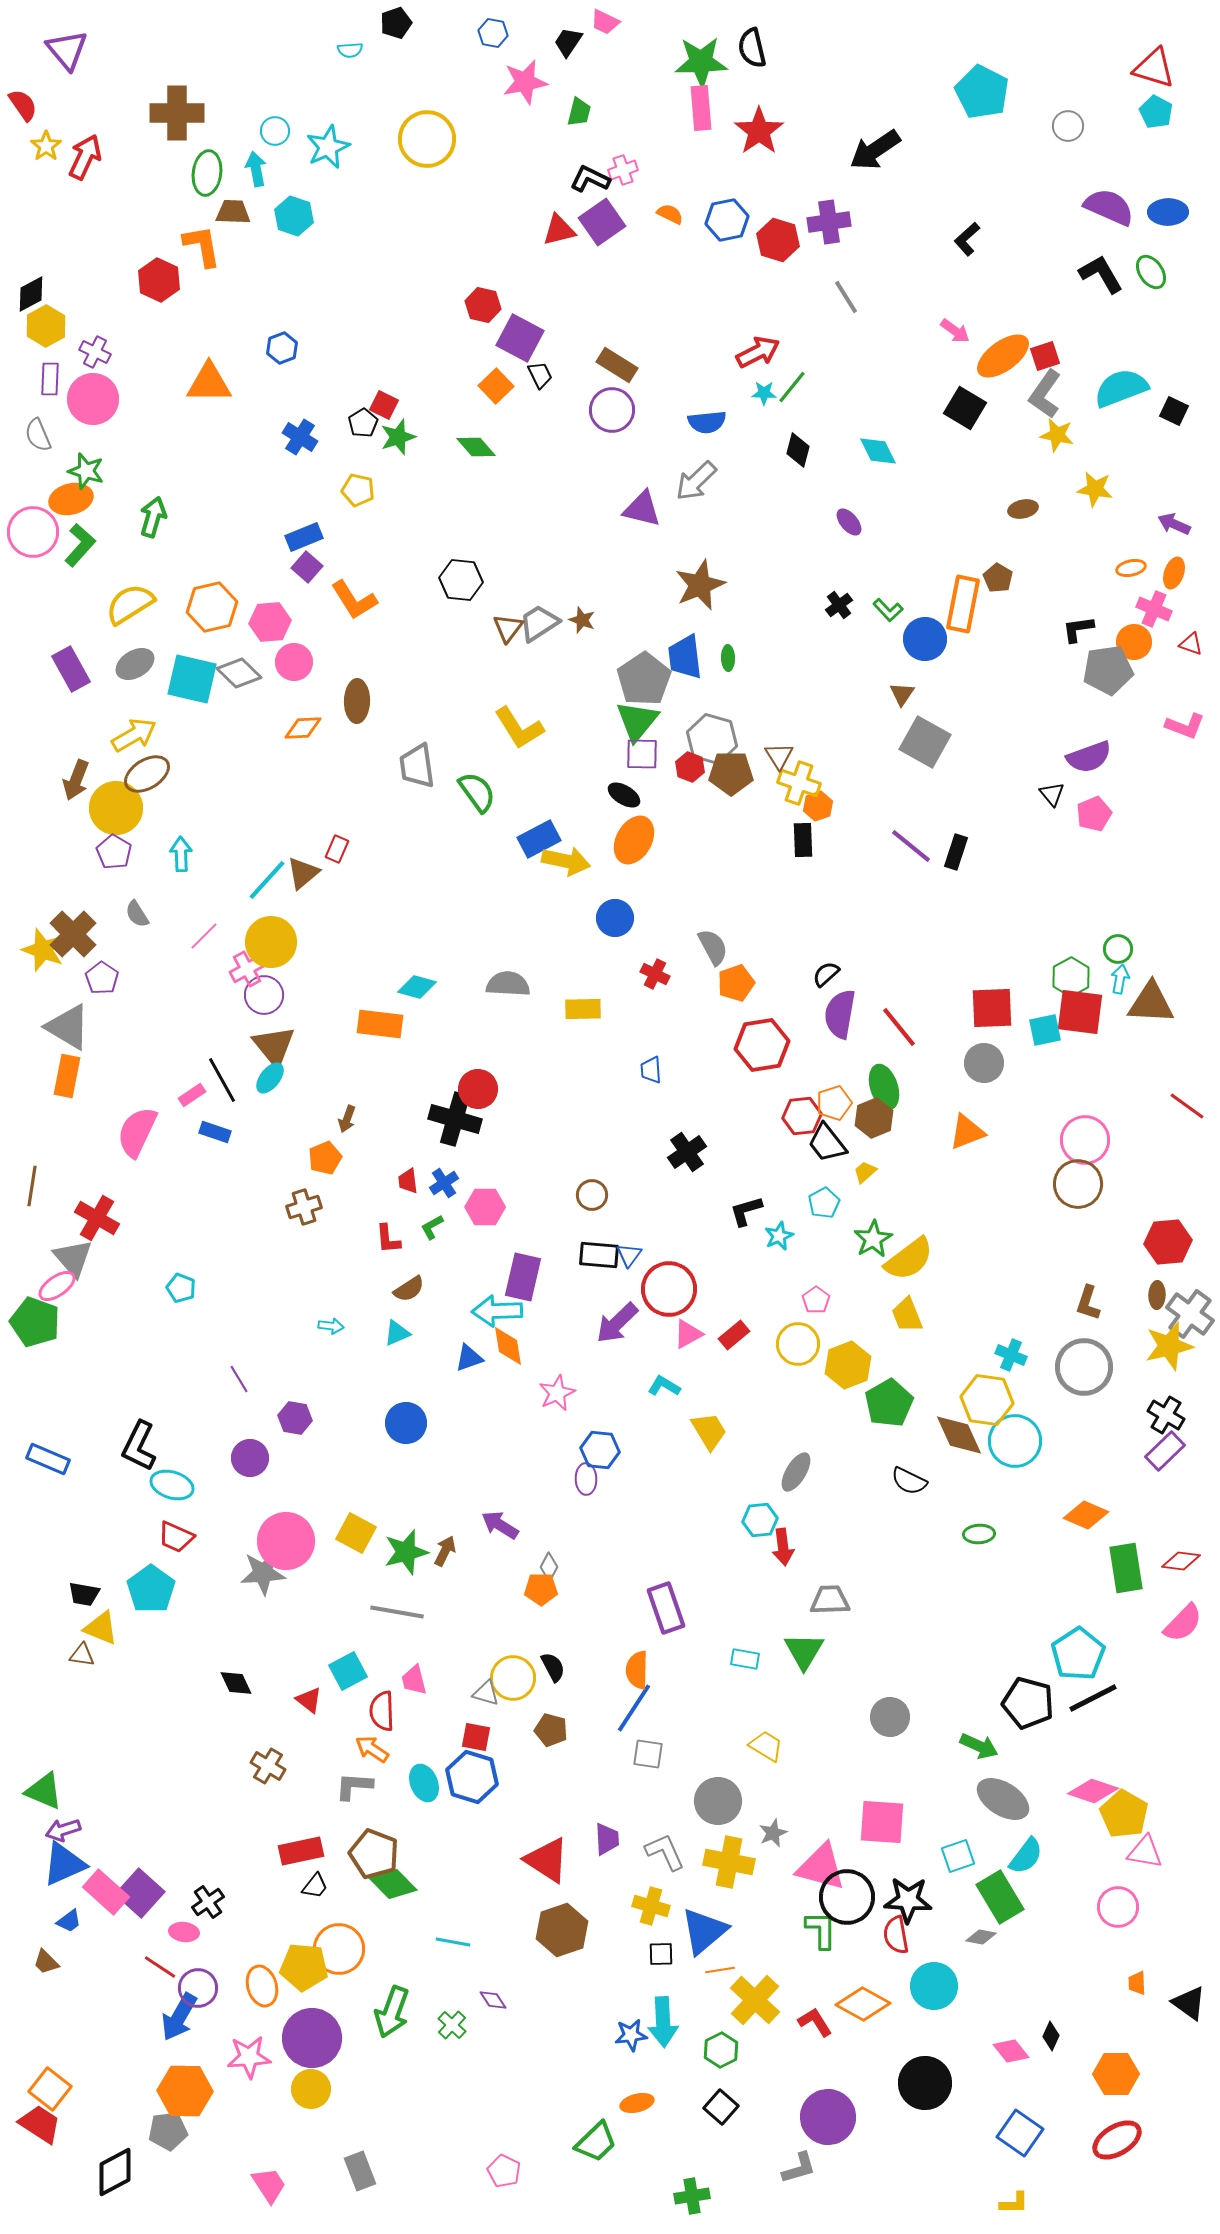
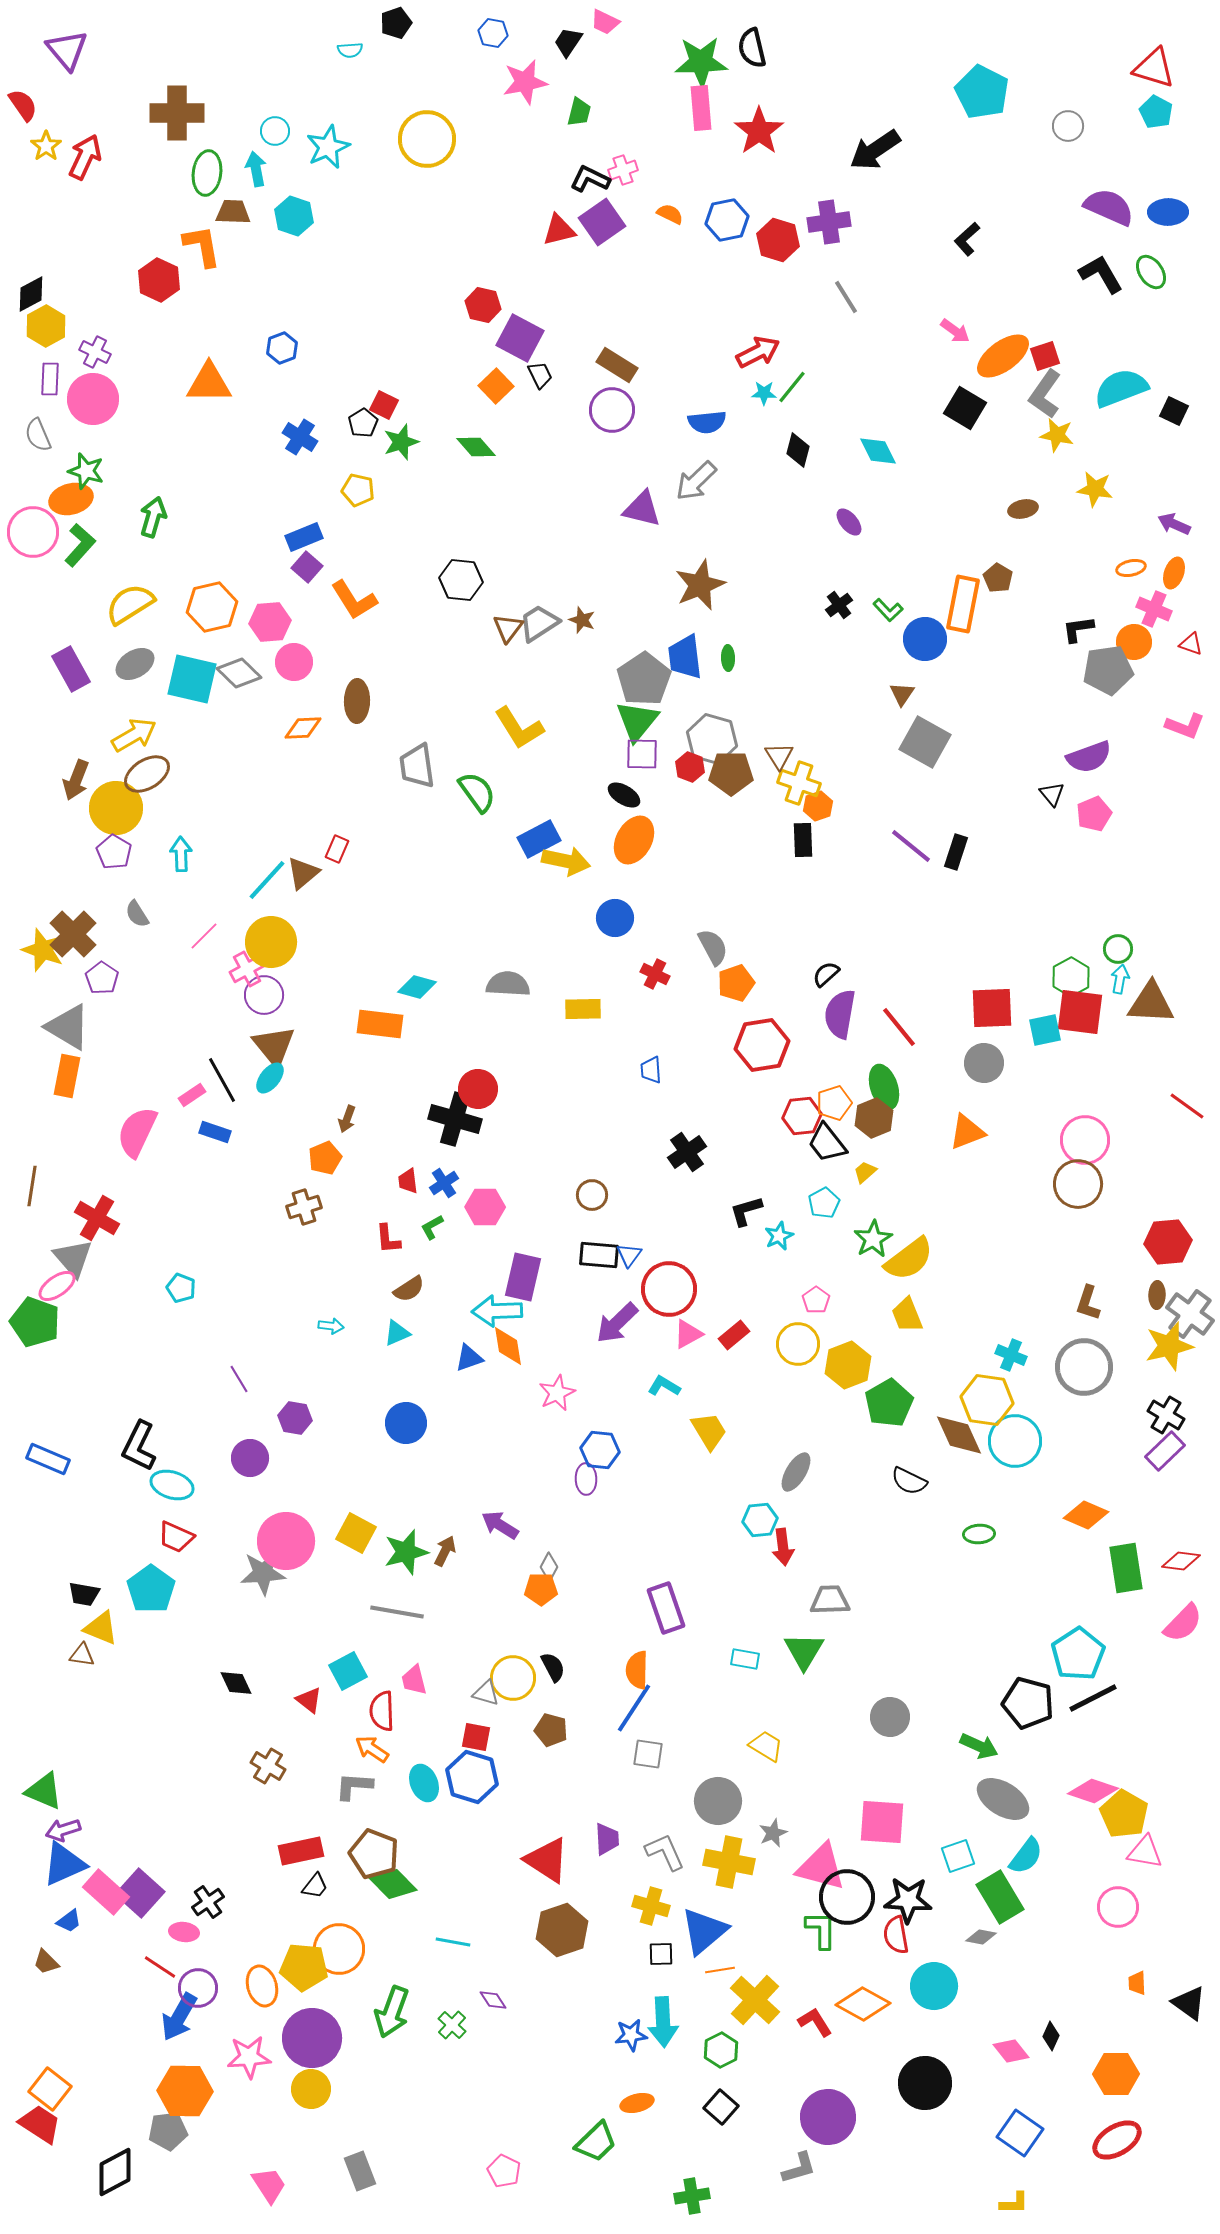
green star at (398, 437): moved 3 px right, 5 px down
